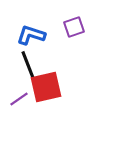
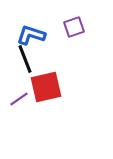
black line: moved 3 px left, 6 px up
